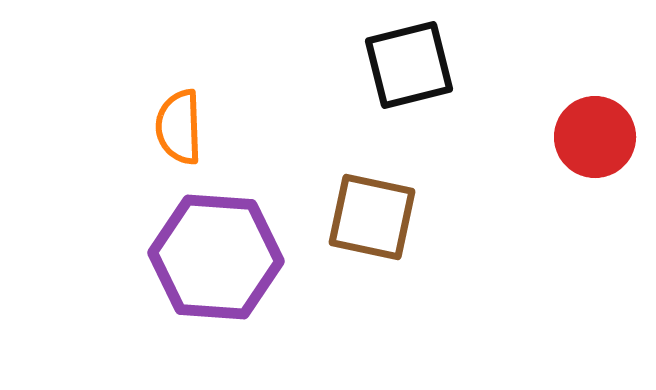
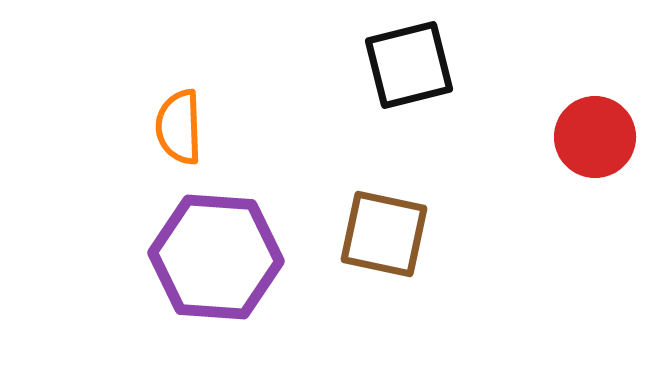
brown square: moved 12 px right, 17 px down
